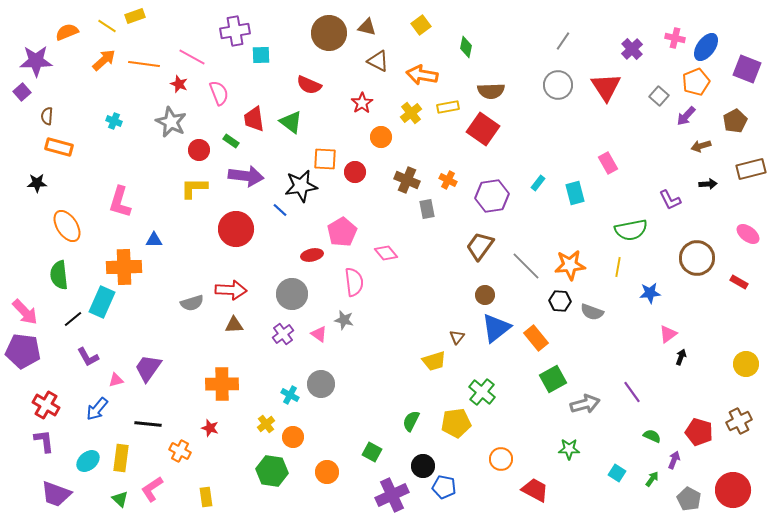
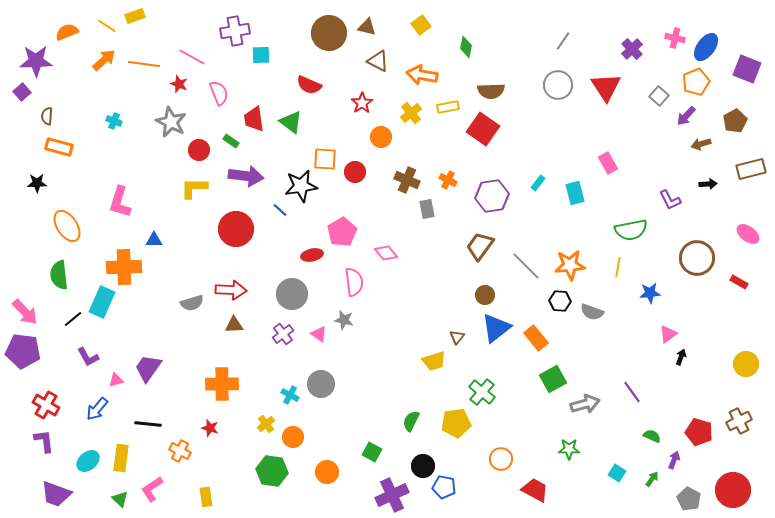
brown arrow at (701, 146): moved 2 px up
